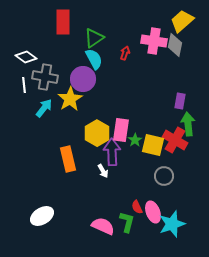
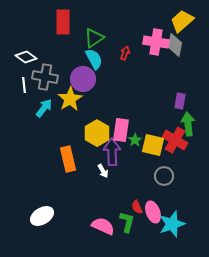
pink cross: moved 2 px right, 1 px down
